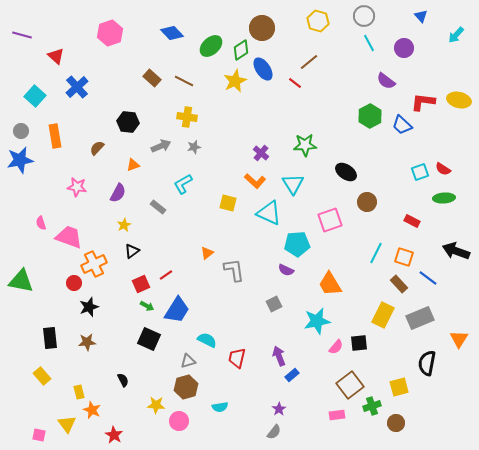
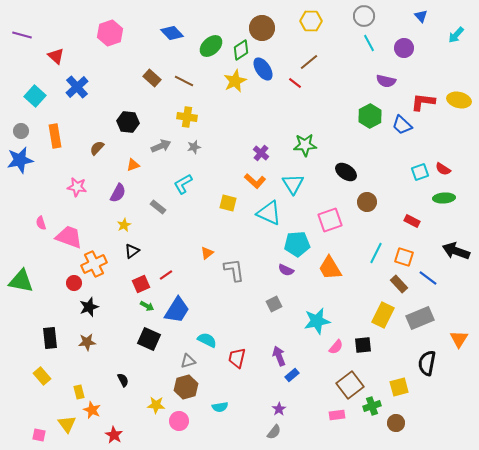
yellow hexagon at (318, 21): moved 7 px left; rotated 15 degrees counterclockwise
purple semicircle at (386, 81): rotated 24 degrees counterclockwise
orange trapezoid at (330, 284): moved 16 px up
black square at (359, 343): moved 4 px right, 2 px down
